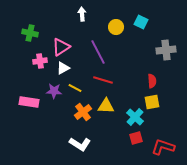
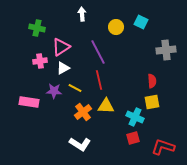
green cross: moved 7 px right, 5 px up
red line: moved 4 px left; rotated 60 degrees clockwise
cyan cross: rotated 18 degrees counterclockwise
red square: moved 3 px left
